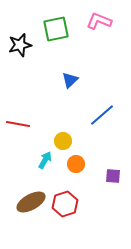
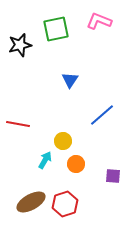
blue triangle: rotated 12 degrees counterclockwise
